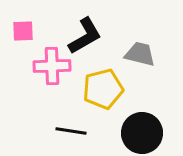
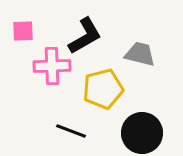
black line: rotated 12 degrees clockwise
